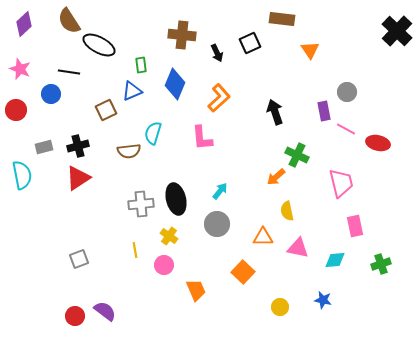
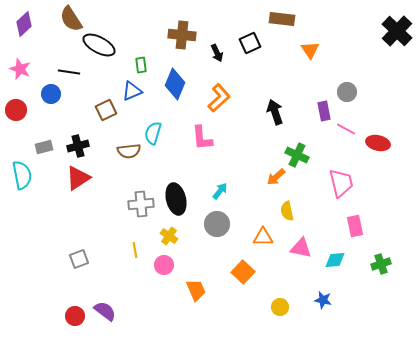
brown semicircle at (69, 21): moved 2 px right, 2 px up
pink triangle at (298, 248): moved 3 px right
